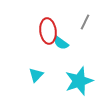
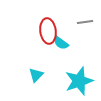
gray line: rotated 56 degrees clockwise
